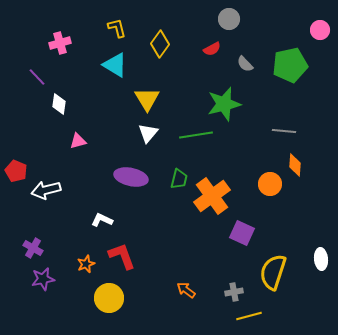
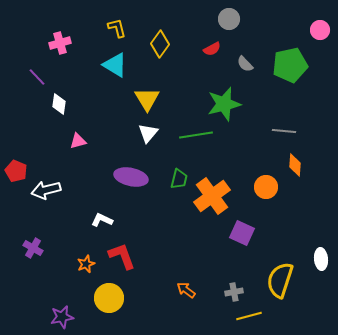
orange circle: moved 4 px left, 3 px down
yellow semicircle: moved 7 px right, 8 px down
purple star: moved 19 px right, 38 px down
